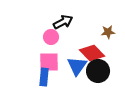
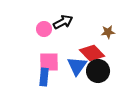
pink circle: moved 7 px left, 8 px up
